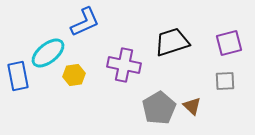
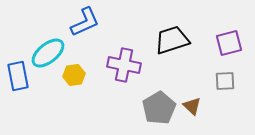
black trapezoid: moved 2 px up
